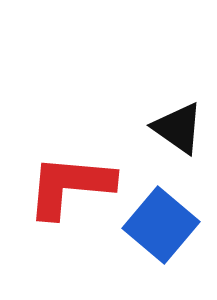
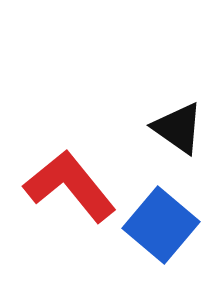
red L-shape: rotated 46 degrees clockwise
